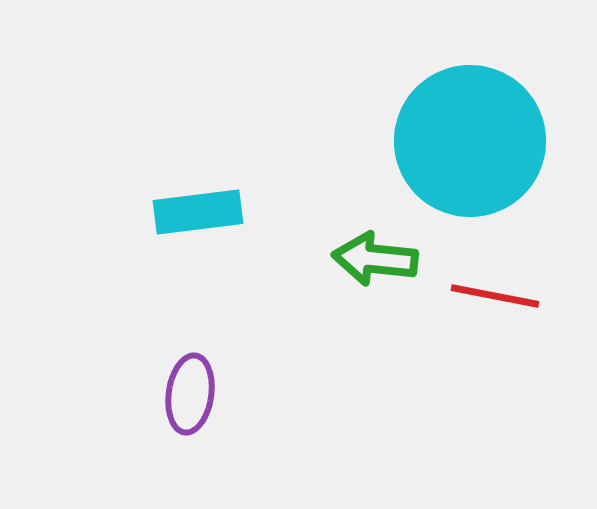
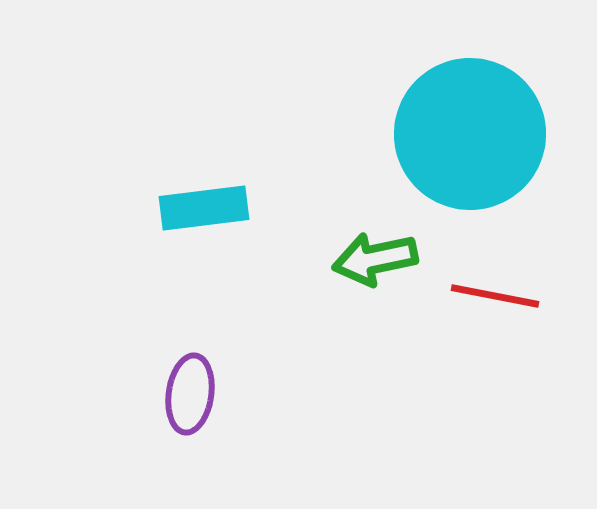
cyan circle: moved 7 px up
cyan rectangle: moved 6 px right, 4 px up
green arrow: rotated 18 degrees counterclockwise
